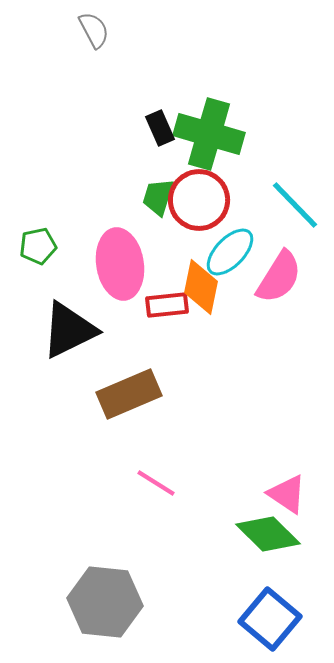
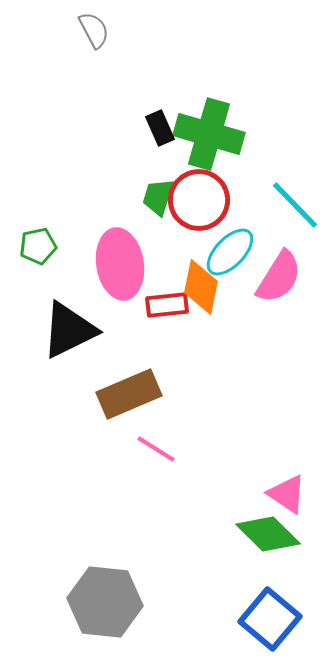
pink line: moved 34 px up
